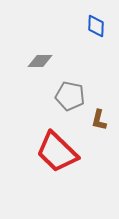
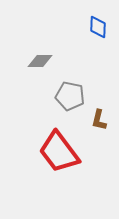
blue diamond: moved 2 px right, 1 px down
red trapezoid: moved 2 px right; rotated 9 degrees clockwise
